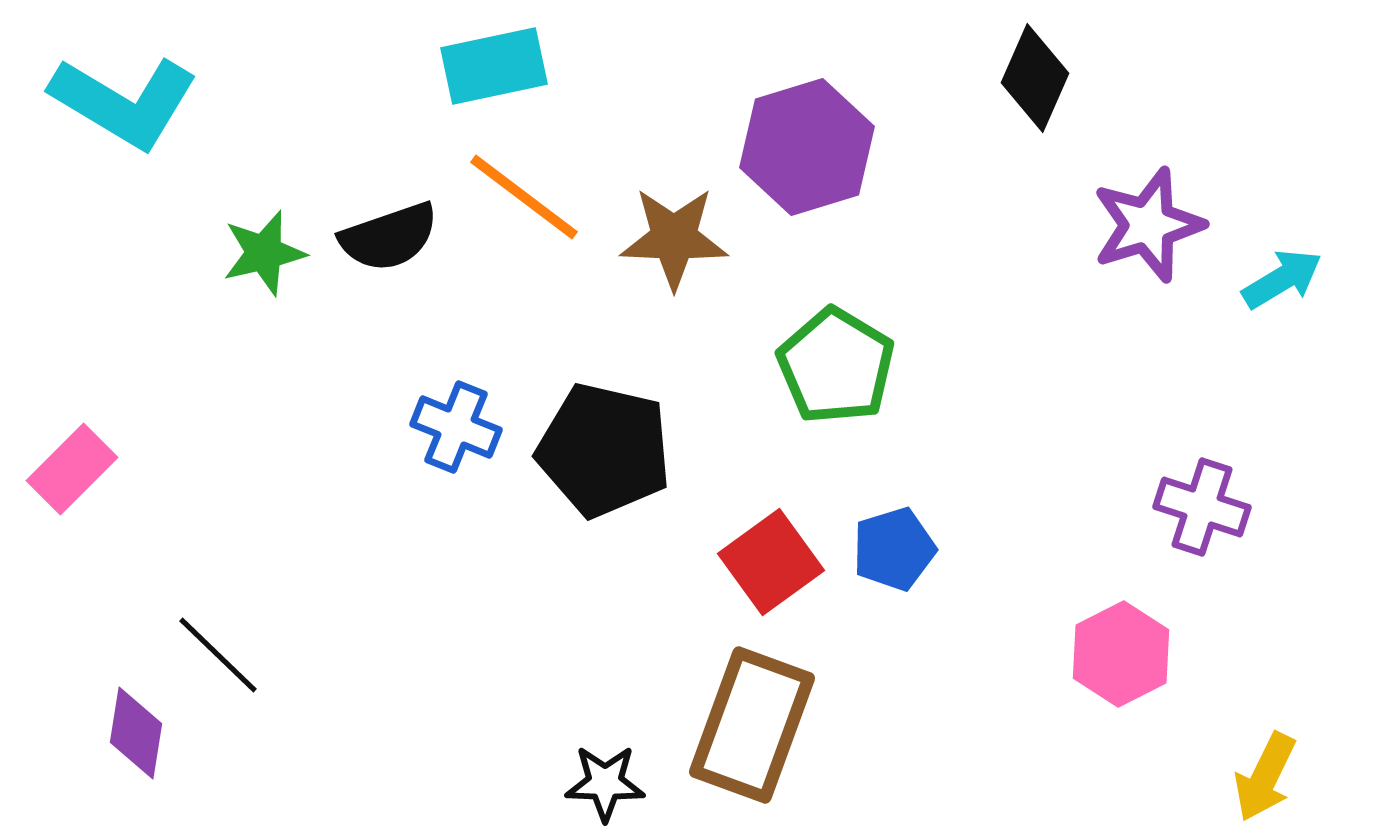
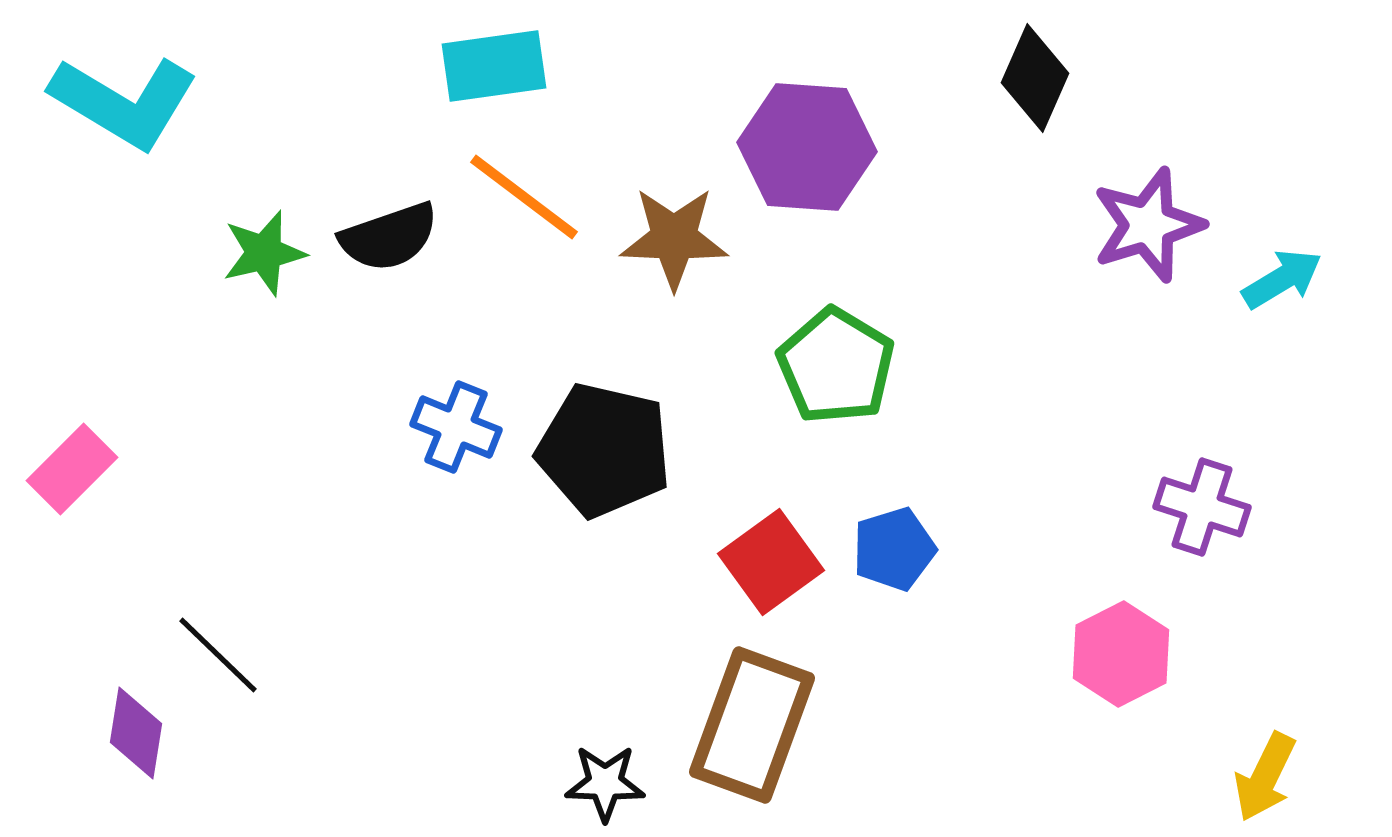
cyan rectangle: rotated 4 degrees clockwise
purple hexagon: rotated 21 degrees clockwise
